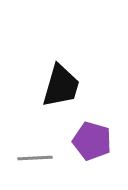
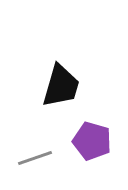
gray line: rotated 16 degrees counterclockwise
